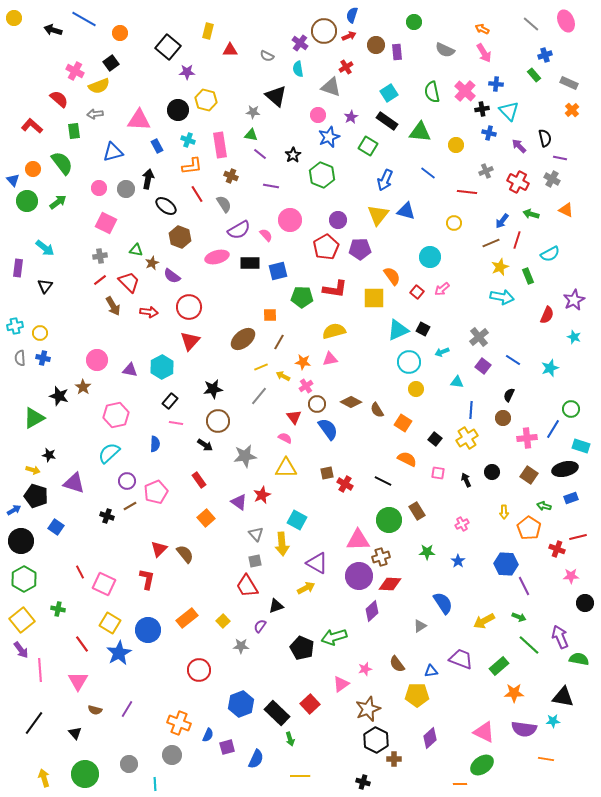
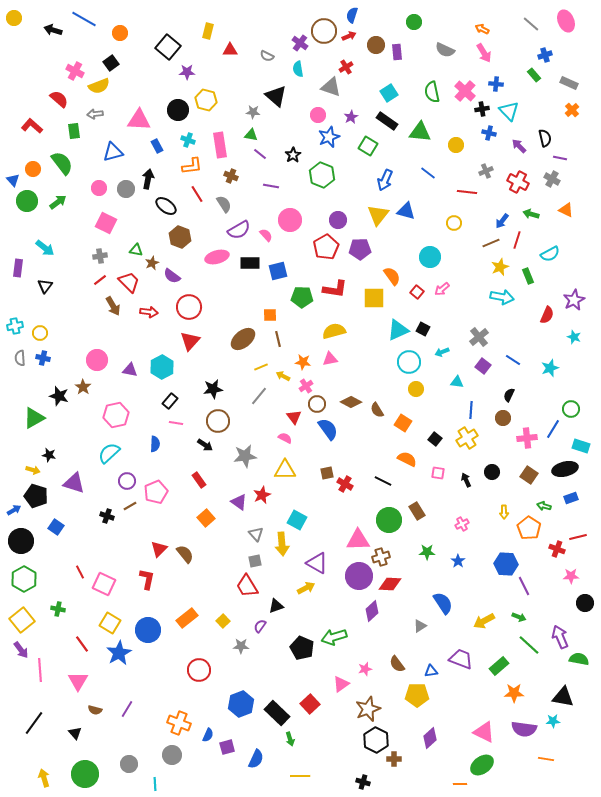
brown line at (279, 342): moved 1 px left, 3 px up; rotated 42 degrees counterclockwise
yellow triangle at (286, 468): moved 1 px left, 2 px down
